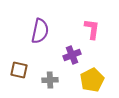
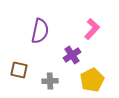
pink L-shape: rotated 35 degrees clockwise
purple cross: rotated 12 degrees counterclockwise
gray cross: moved 1 px down
